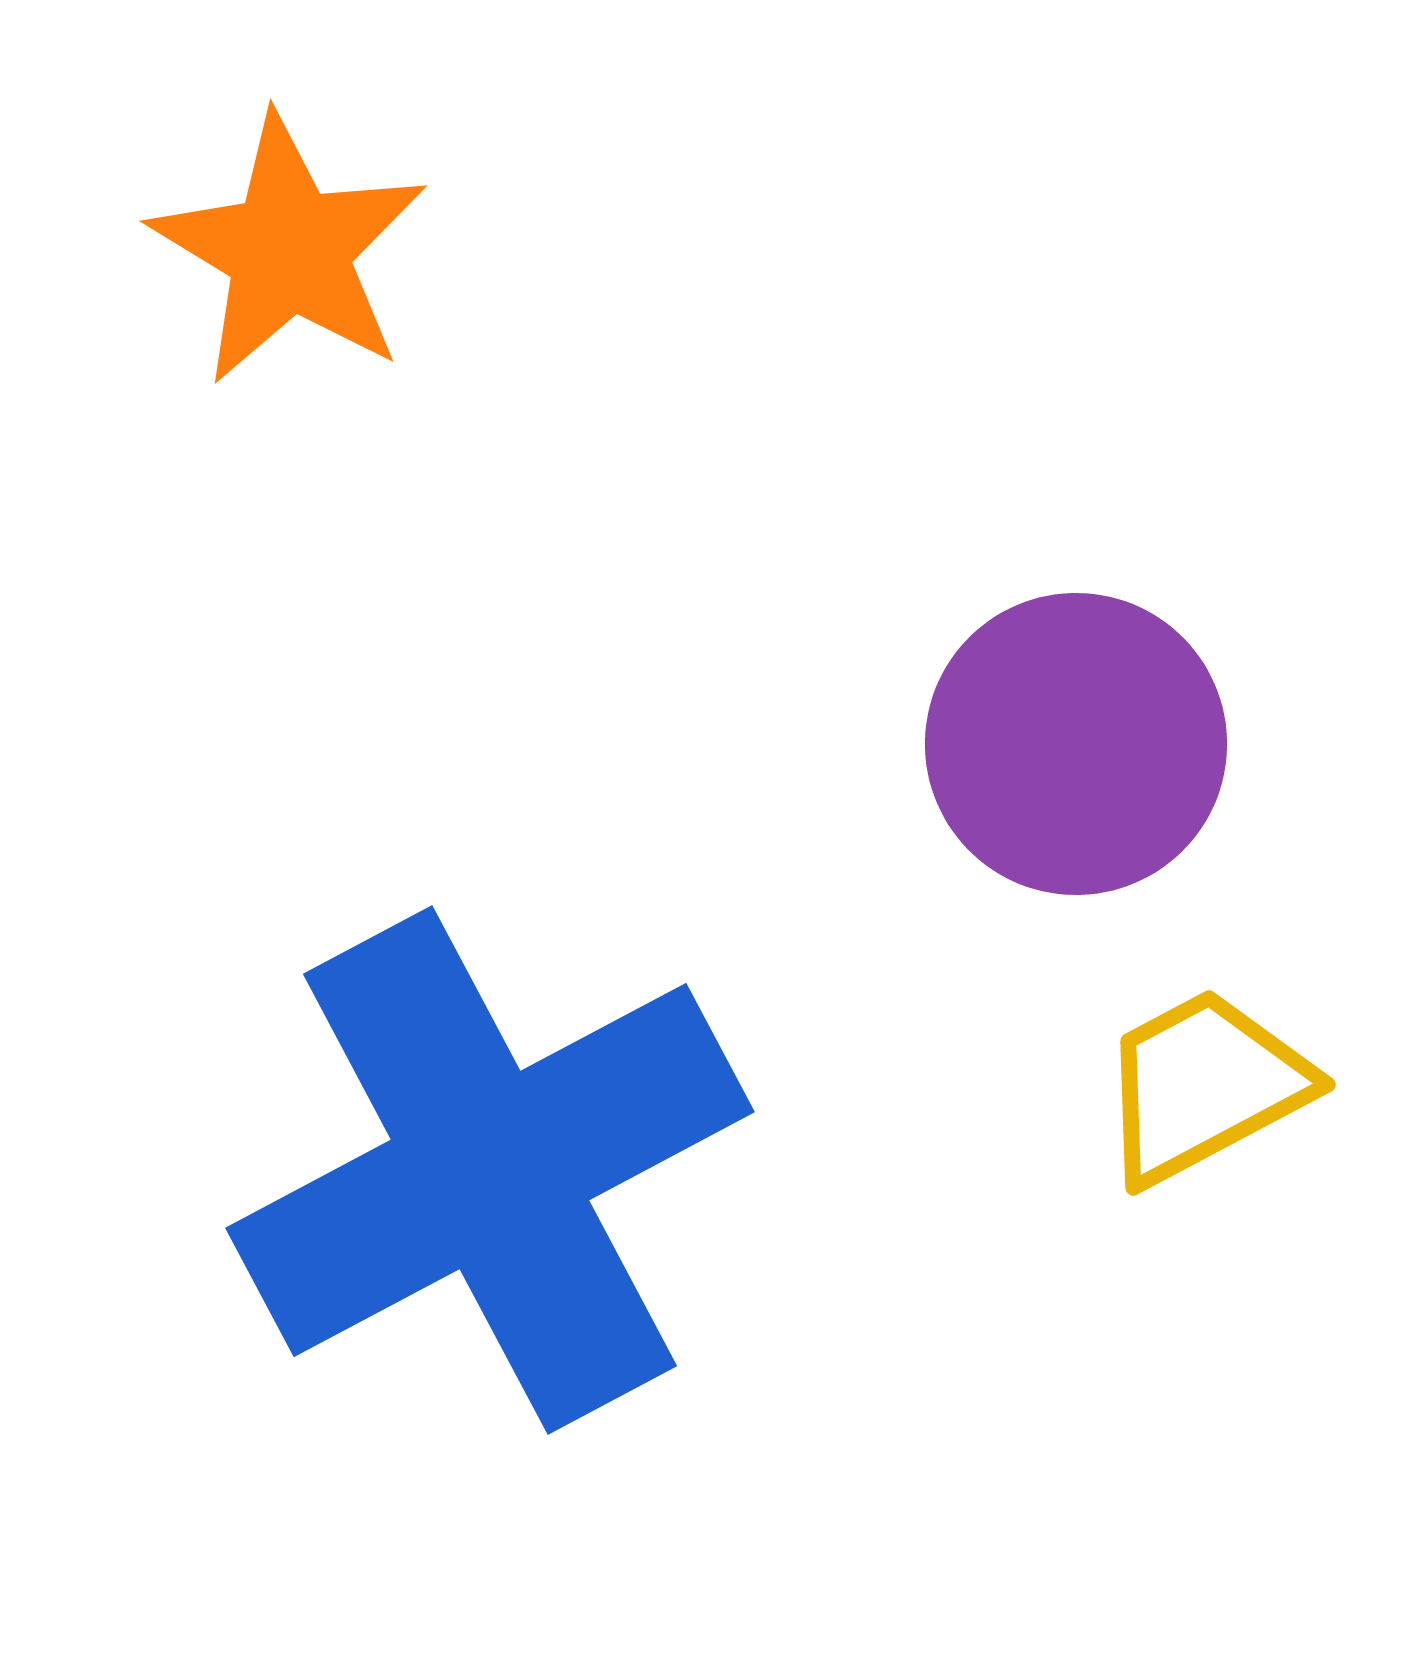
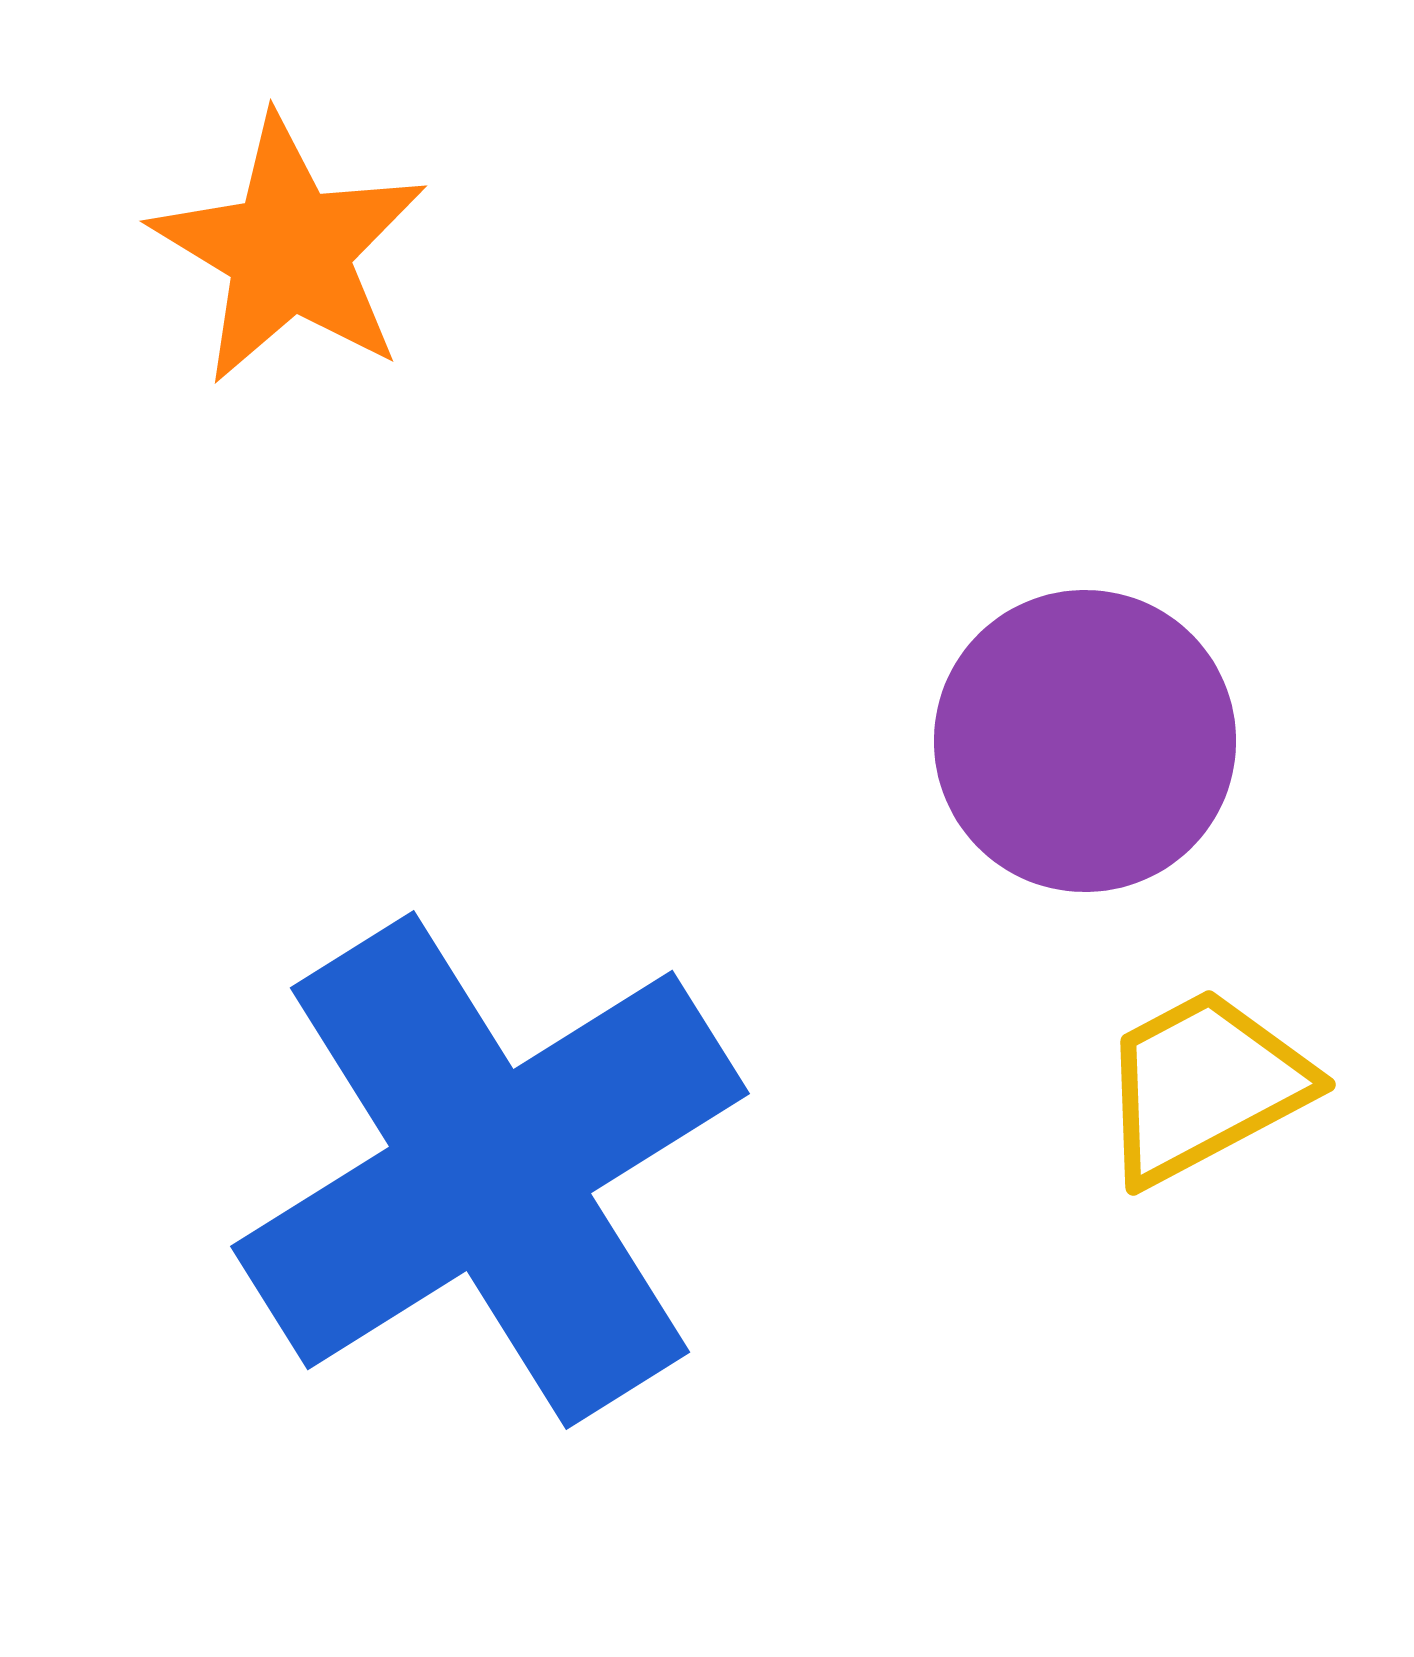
purple circle: moved 9 px right, 3 px up
blue cross: rotated 4 degrees counterclockwise
